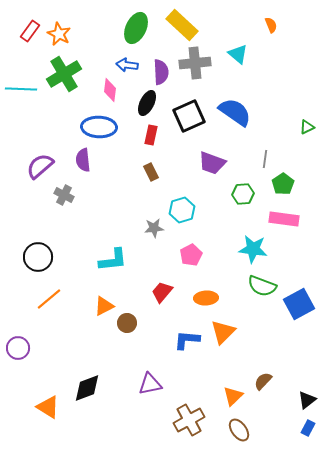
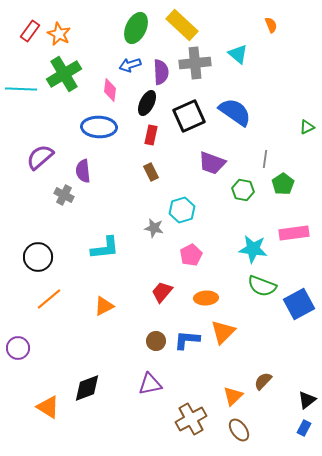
blue arrow at (127, 65): moved 3 px right; rotated 25 degrees counterclockwise
purple semicircle at (83, 160): moved 11 px down
purple semicircle at (40, 166): moved 9 px up
green hexagon at (243, 194): moved 4 px up; rotated 15 degrees clockwise
pink rectangle at (284, 219): moved 10 px right, 14 px down; rotated 16 degrees counterclockwise
gray star at (154, 228): rotated 18 degrees clockwise
cyan L-shape at (113, 260): moved 8 px left, 12 px up
brown circle at (127, 323): moved 29 px right, 18 px down
brown cross at (189, 420): moved 2 px right, 1 px up
blue rectangle at (308, 428): moved 4 px left
